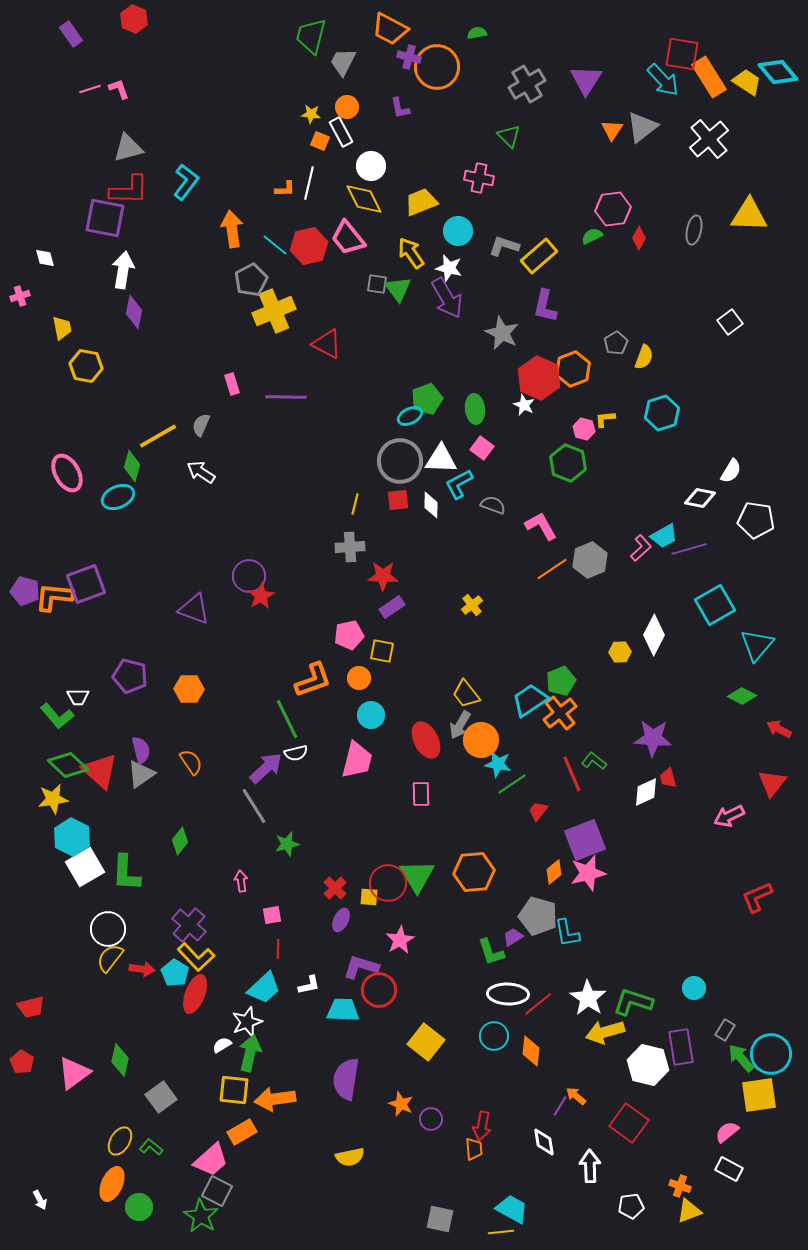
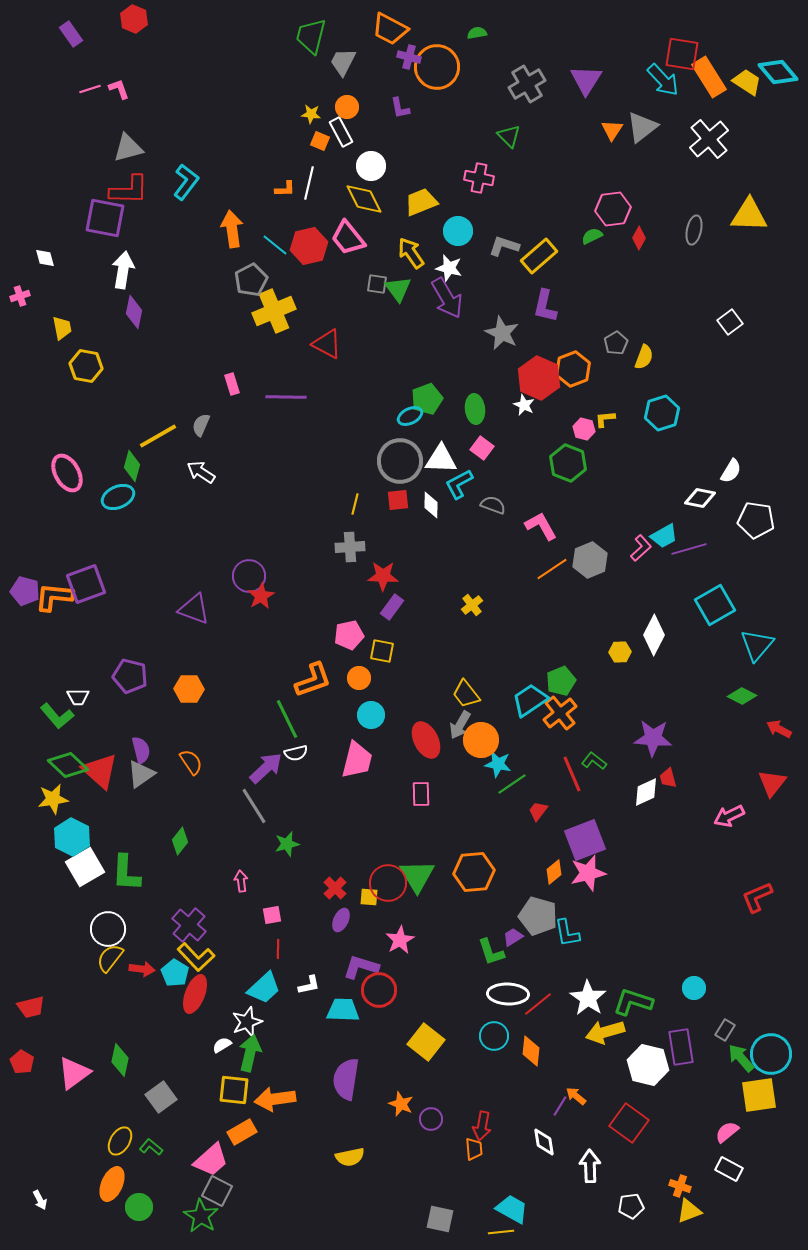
purple rectangle at (392, 607): rotated 20 degrees counterclockwise
